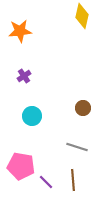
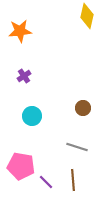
yellow diamond: moved 5 px right
